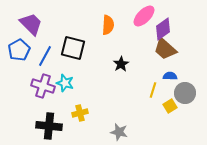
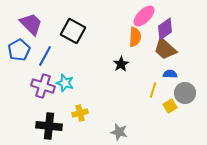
orange semicircle: moved 27 px right, 12 px down
purple diamond: moved 2 px right
black square: moved 17 px up; rotated 15 degrees clockwise
blue semicircle: moved 2 px up
